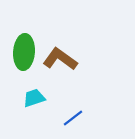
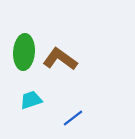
cyan trapezoid: moved 3 px left, 2 px down
